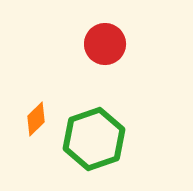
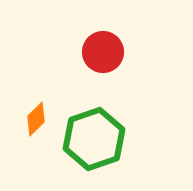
red circle: moved 2 px left, 8 px down
